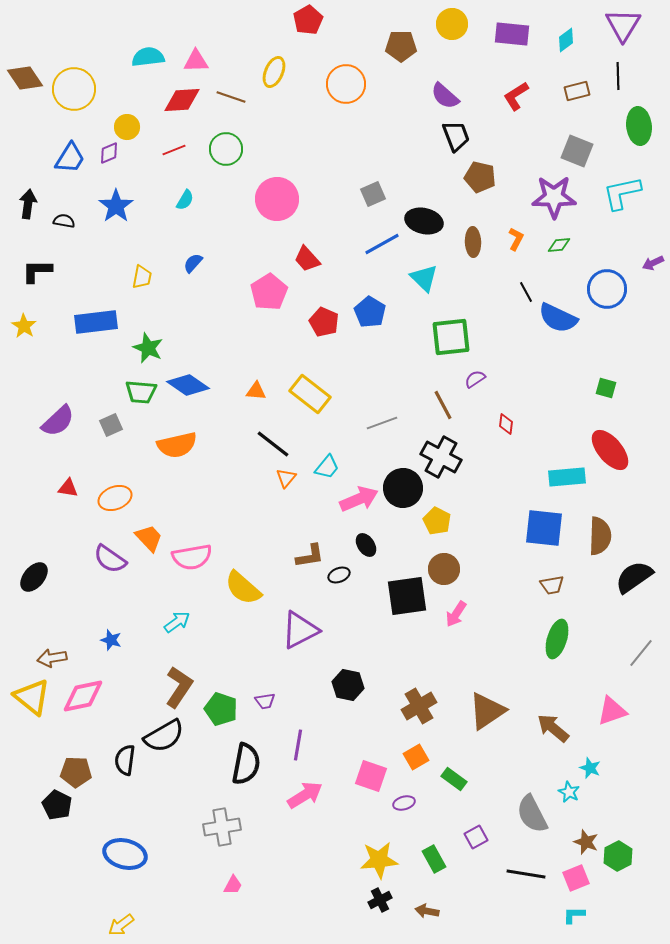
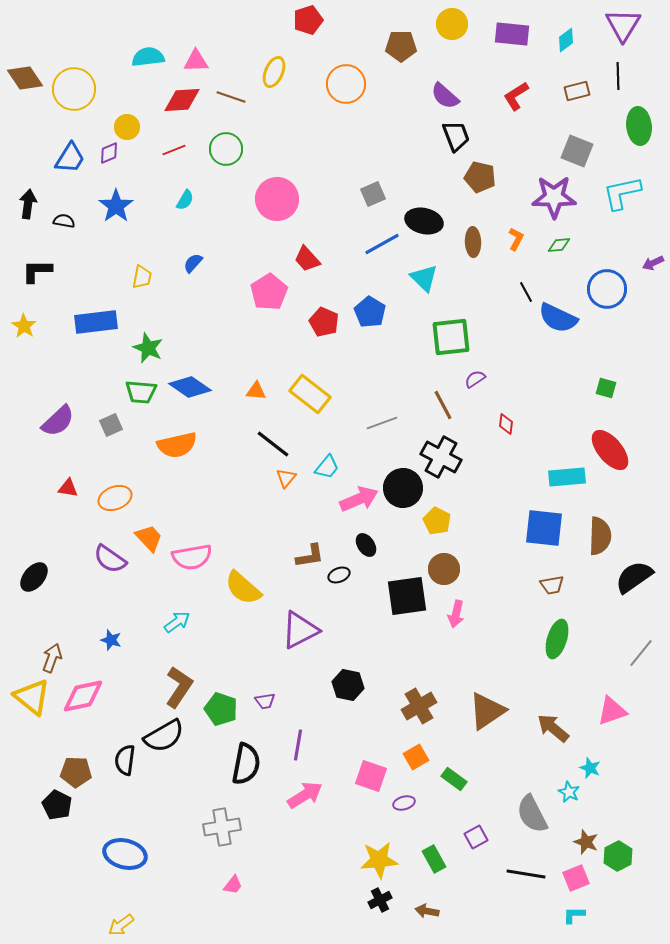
red pentagon at (308, 20): rotated 12 degrees clockwise
blue diamond at (188, 385): moved 2 px right, 2 px down
pink arrow at (456, 614): rotated 20 degrees counterclockwise
brown arrow at (52, 658): rotated 120 degrees clockwise
pink trapezoid at (233, 885): rotated 10 degrees clockwise
